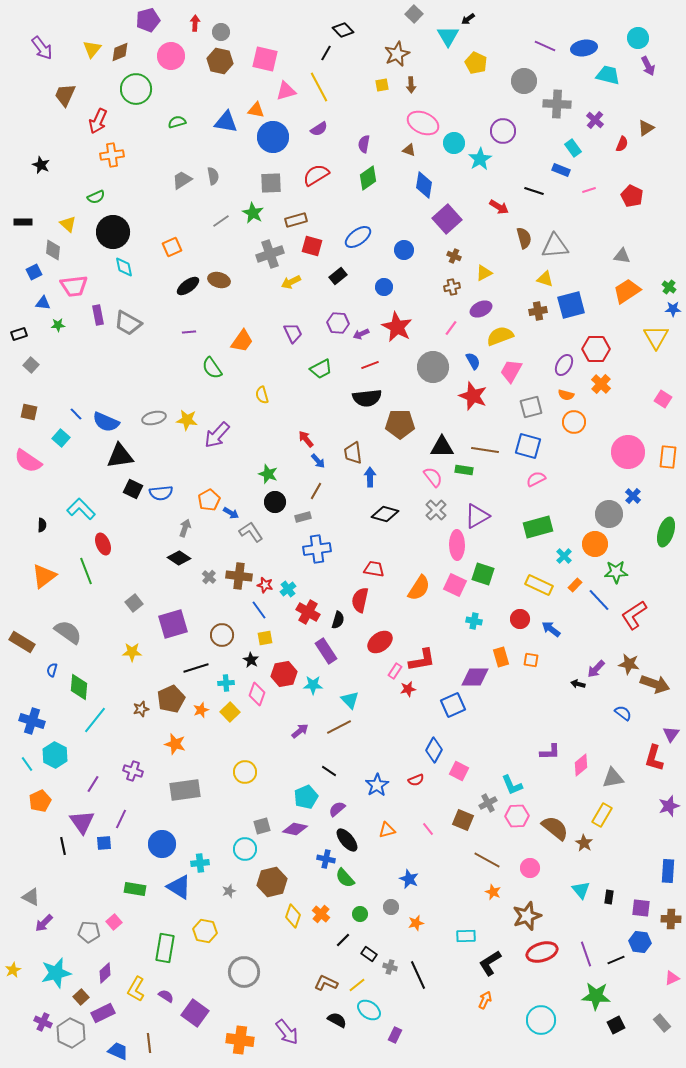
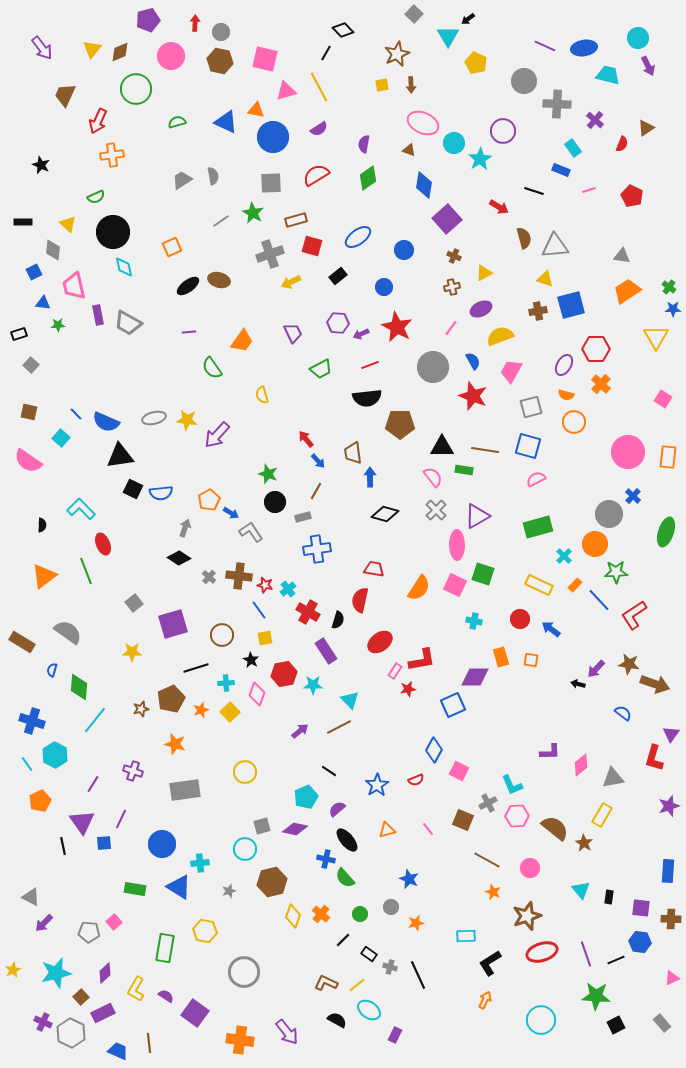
blue triangle at (226, 122): rotated 15 degrees clockwise
pink trapezoid at (74, 286): rotated 84 degrees clockwise
